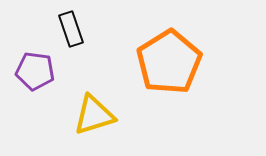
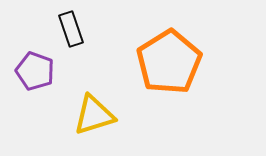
purple pentagon: rotated 12 degrees clockwise
